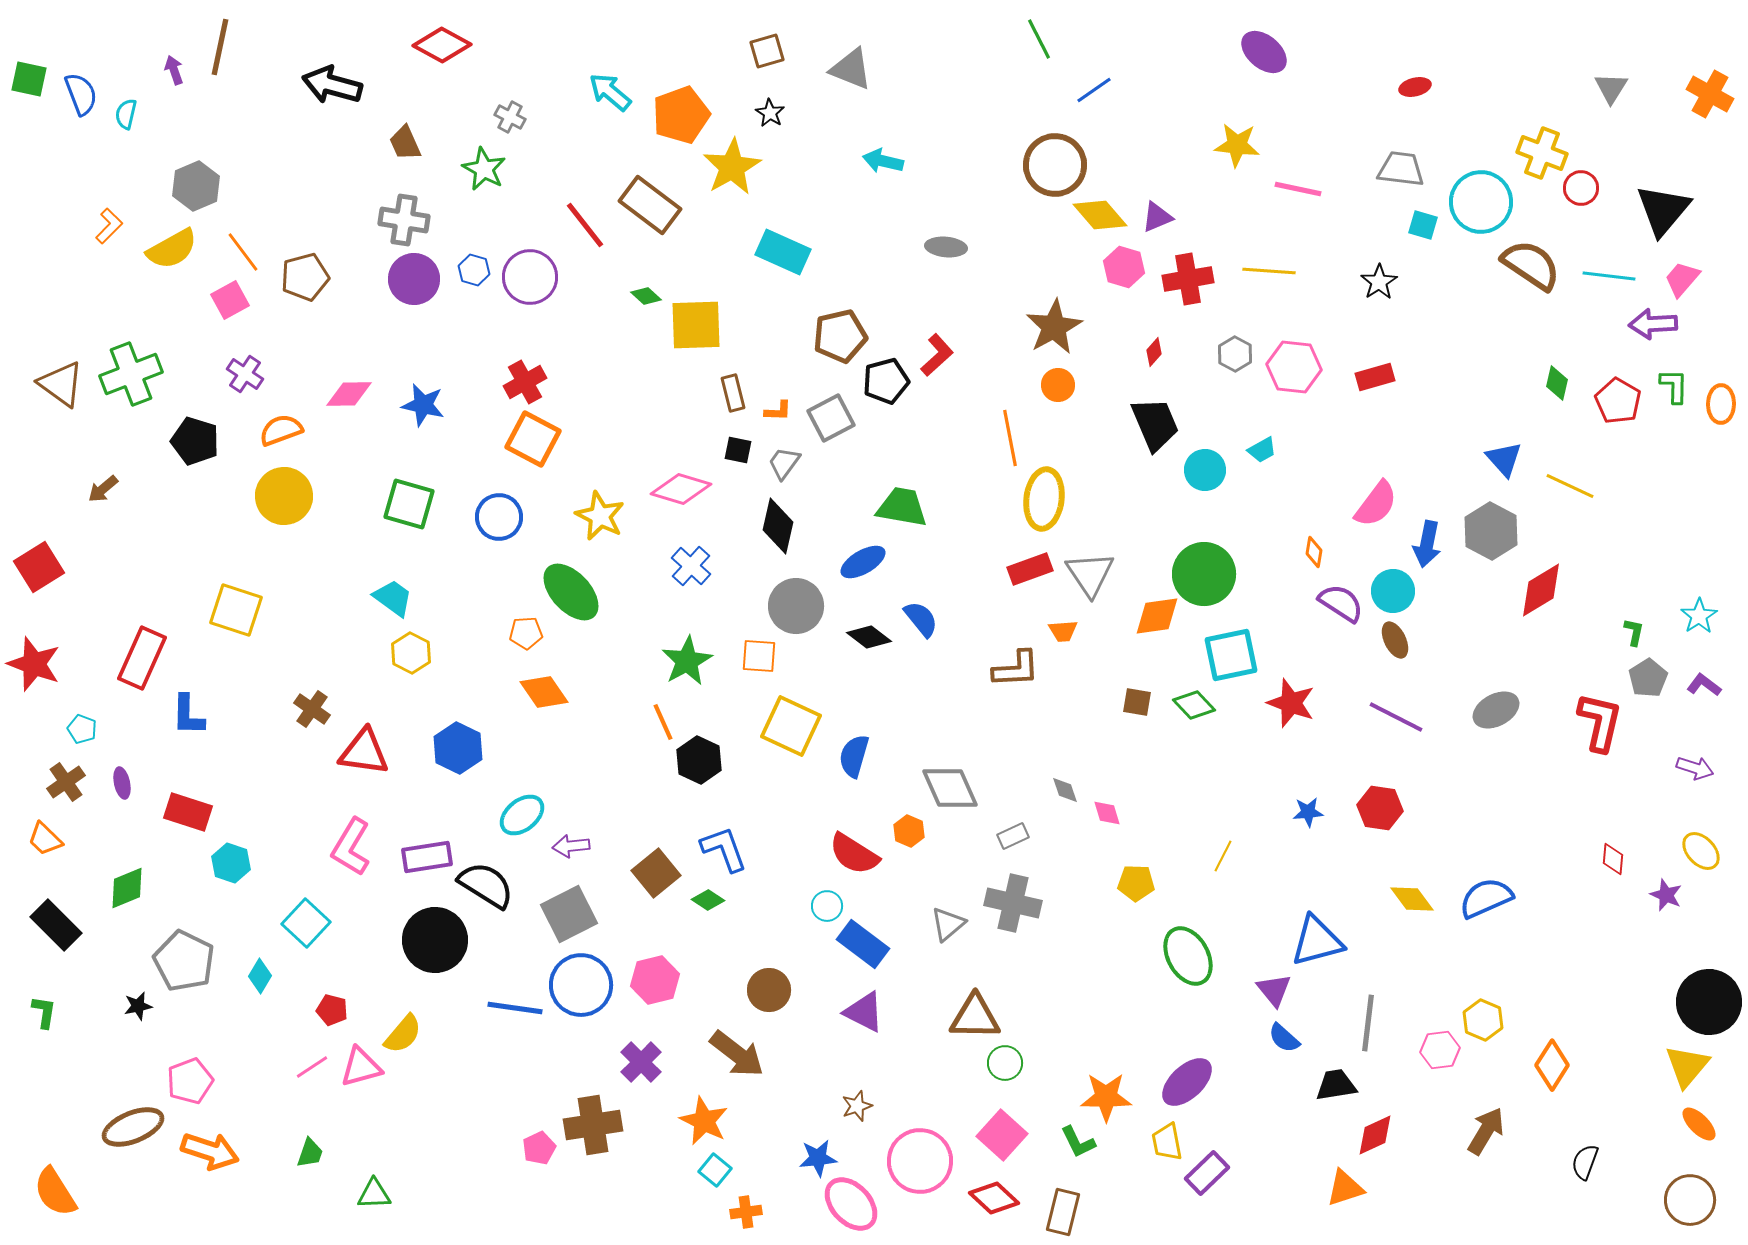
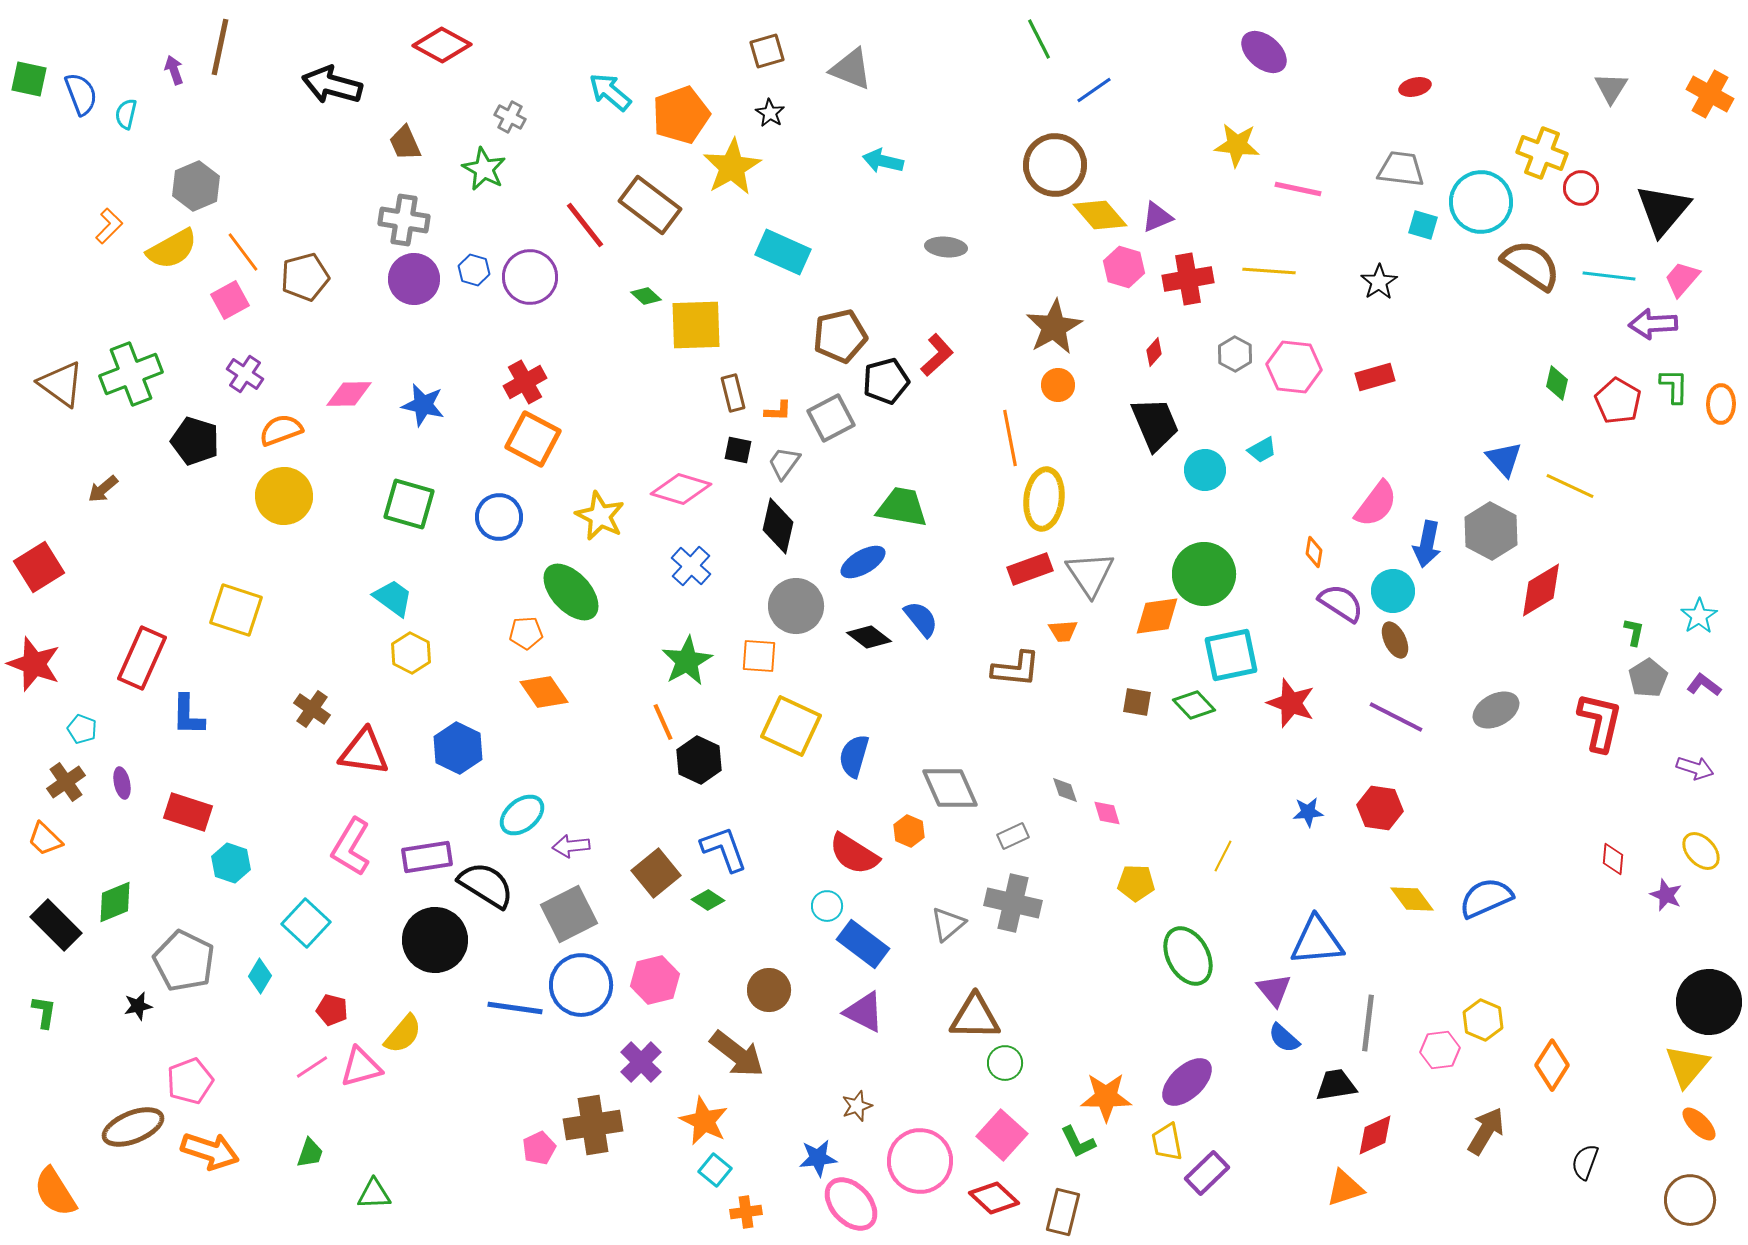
brown L-shape at (1016, 669): rotated 9 degrees clockwise
green diamond at (127, 888): moved 12 px left, 14 px down
blue triangle at (1317, 941): rotated 10 degrees clockwise
